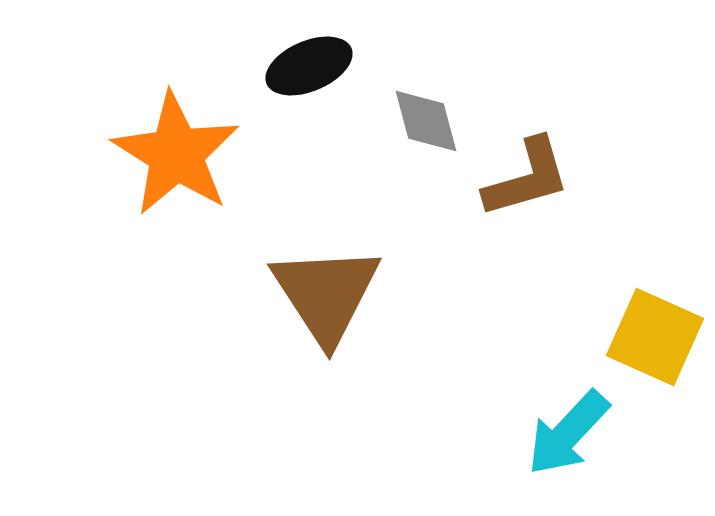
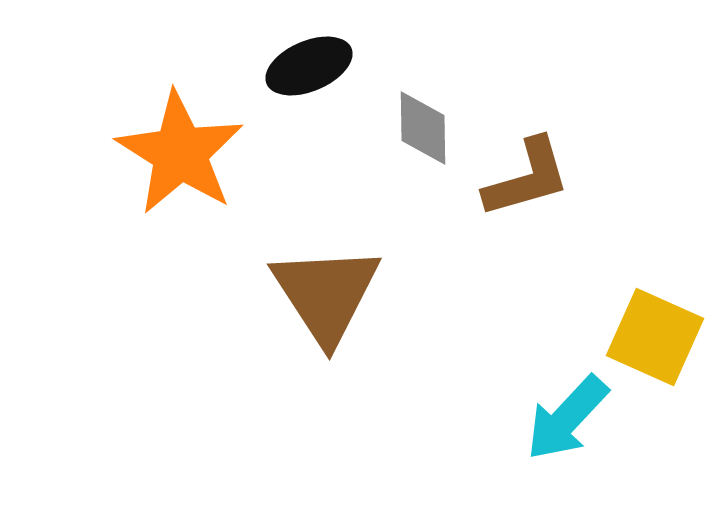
gray diamond: moved 3 px left, 7 px down; rotated 14 degrees clockwise
orange star: moved 4 px right, 1 px up
cyan arrow: moved 1 px left, 15 px up
